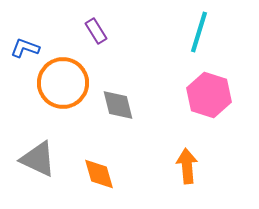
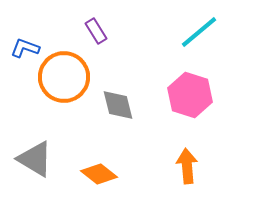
cyan line: rotated 33 degrees clockwise
orange circle: moved 1 px right, 6 px up
pink hexagon: moved 19 px left
gray triangle: moved 3 px left; rotated 6 degrees clockwise
orange diamond: rotated 36 degrees counterclockwise
